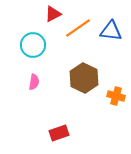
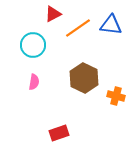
blue triangle: moved 6 px up
